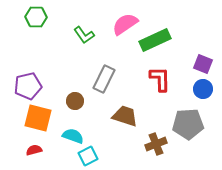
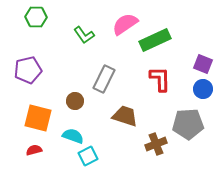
purple pentagon: moved 16 px up
